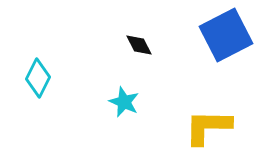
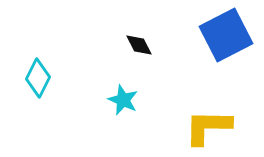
cyan star: moved 1 px left, 2 px up
